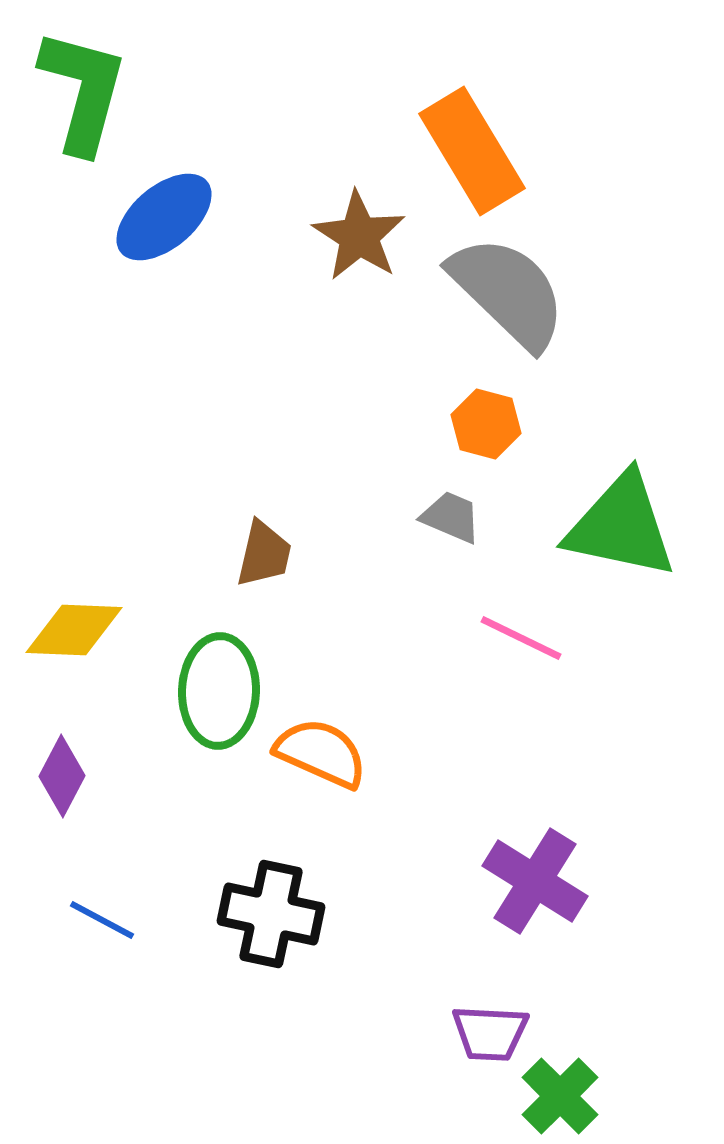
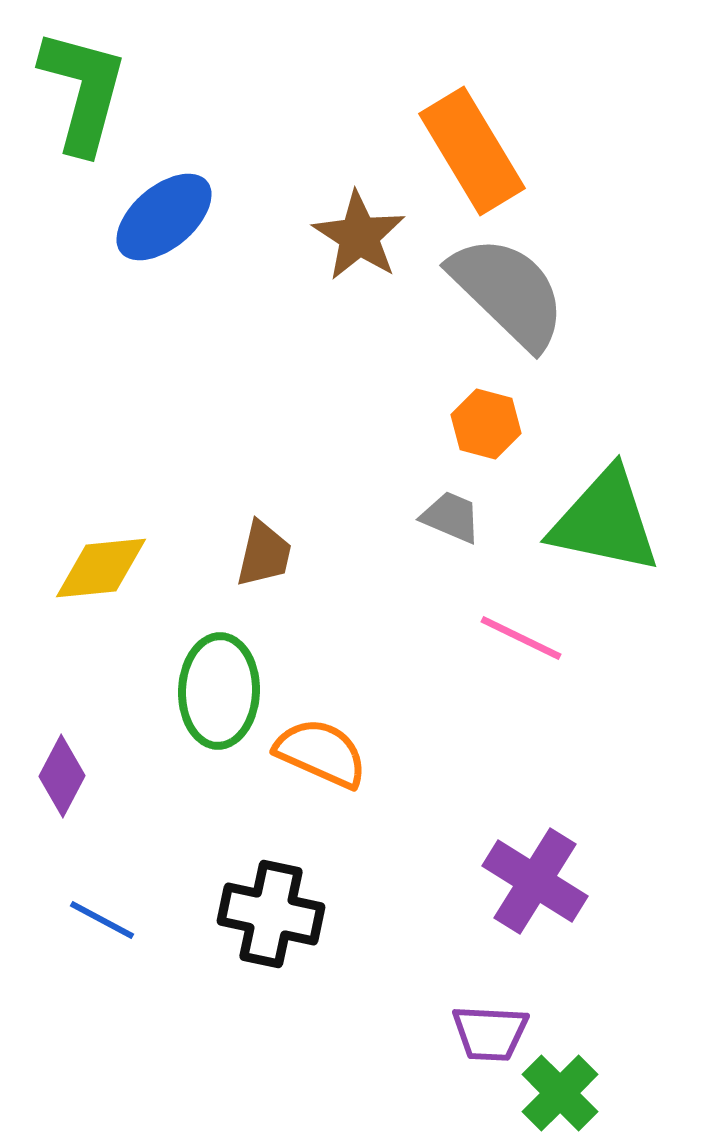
green triangle: moved 16 px left, 5 px up
yellow diamond: moved 27 px right, 62 px up; rotated 8 degrees counterclockwise
green cross: moved 3 px up
